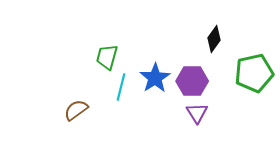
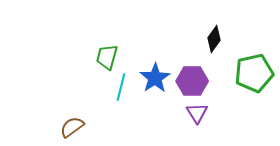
brown semicircle: moved 4 px left, 17 px down
